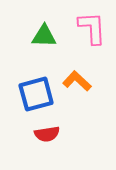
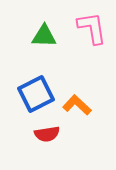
pink L-shape: rotated 6 degrees counterclockwise
orange L-shape: moved 24 px down
blue square: rotated 12 degrees counterclockwise
